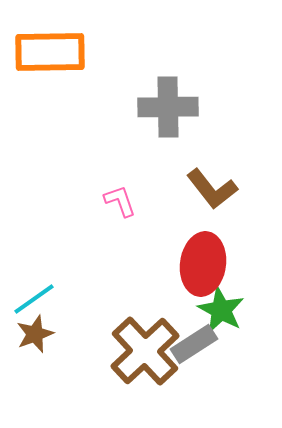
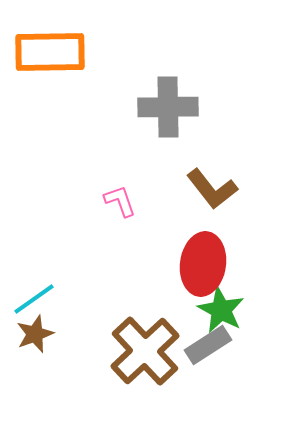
gray rectangle: moved 14 px right, 1 px down
